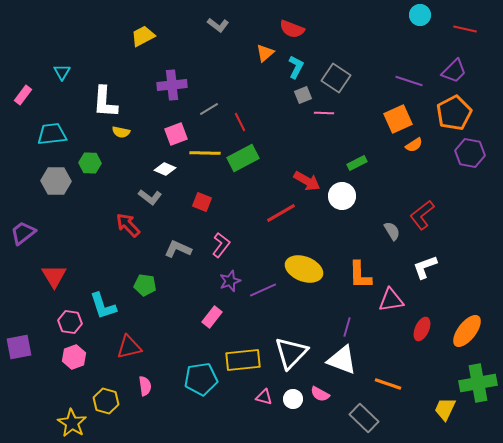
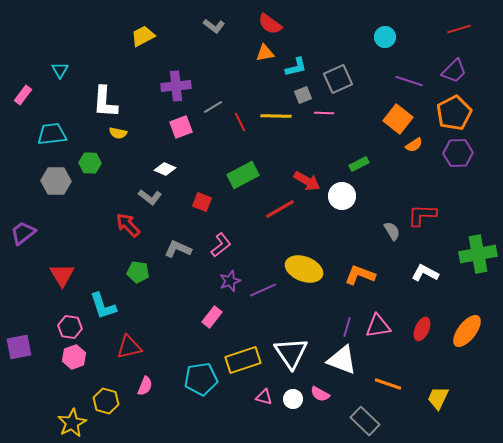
cyan circle at (420, 15): moved 35 px left, 22 px down
gray L-shape at (218, 25): moved 4 px left, 1 px down
red semicircle at (292, 29): moved 22 px left, 5 px up; rotated 15 degrees clockwise
red line at (465, 29): moved 6 px left; rotated 30 degrees counterclockwise
orange triangle at (265, 53): rotated 30 degrees clockwise
cyan L-shape at (296, 67): rotated 50 degrees clockwise
cyan triangle at (62, 72): moved 2 px left, 2 px up
gray square at (336, 78): moved 2 px right, 1 px down; rotated 32 degrees clockwise
purple cross at (172, 85): moved 4 px right, 1 px down
gray line at (209, 109): moved 4 px right, 2 px up
orange square at (398, 119): rotated 28 degrees counterclockwise
yellow semicircle at (121, 132): moved 3 px left, 1 px down
pink square at (176, 134): moved 5 px right, 7 px up
yellow line at (205, 153): moved 71 px right, 37 px up
purple hexagon at (470, 153): moved 12 px left; rotated 12 degrees counterclockwise
green rectangle at (243, 158): moved 17 px down
green rectangle at (357, 163): moved 2 px right, 1 px down
red line at (281, 213): moved 1 px left, 4 px up
red L-shape at (422, 215): rotated 40 degrees clockwise
pink L-shape at (221, 245): rotated 15 degrees clockwise
white L-shape at (425, 267): moved 6 px down; rotated 48 degrees clockwise
orange L-shape at (360, 275): rotated 112 degrees clockwise
red triangle at (54, 276): moved 8 px right, 1 px up
green pentagon at (145, 285): moved 7 px left, 13 px up
pink triangle at (391, 300): moved 13 px left, 26 px down
pink hexagon at (70, 322): moved 5 px down
white triangle at (291, 353): rotated 18 degrees counterclockwise
yellow rectangle at (243, 360): rotated 12 degrees counterclockwise
green cross at (478, 383): moved 129 px up
pink semicircle at (145, 386): rotated 30 degrees clockwise
yellow trapezoid at (445, 409): moved 7 px left, 11 px up
gray rectangle at (364, 418): moved 1 px right, 3 px down
yellow star at (72, 423): rotated 12 degrees clockwise
